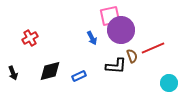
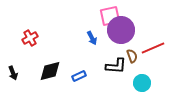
cyan circle: moved 27 px left
